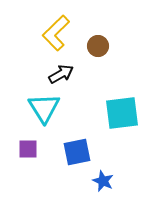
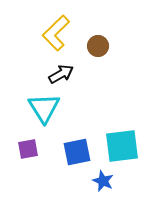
cyan square: moved 33 px down
purple square: rotated 10 degrees counterclockwise
